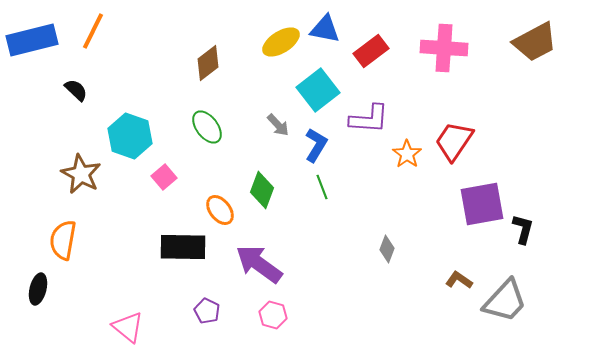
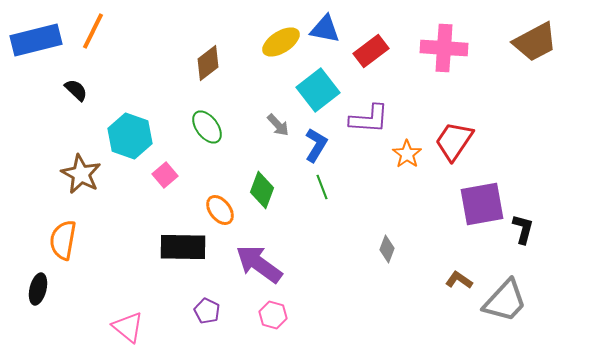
blue rectangle: moved 4 px right
pink square: moved 1 px right, 2 px up
